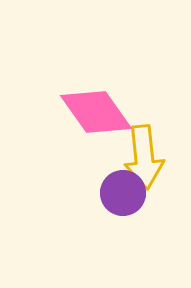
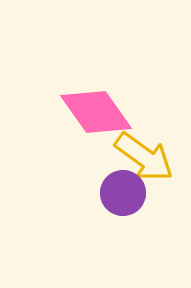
yellow arrow: rotated 48 degrees counterclockwise
